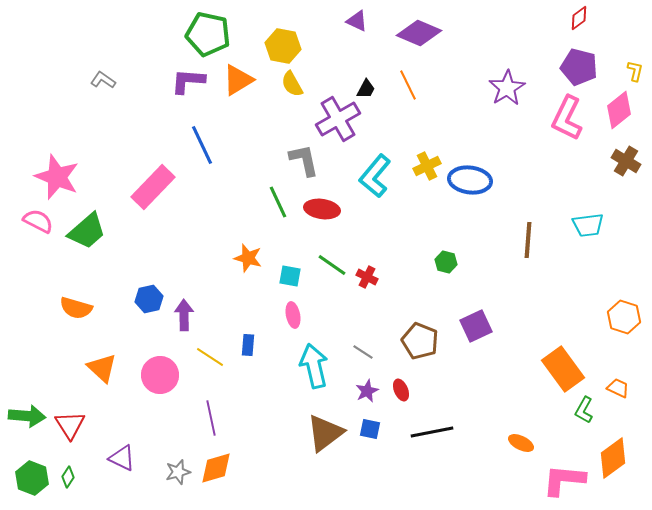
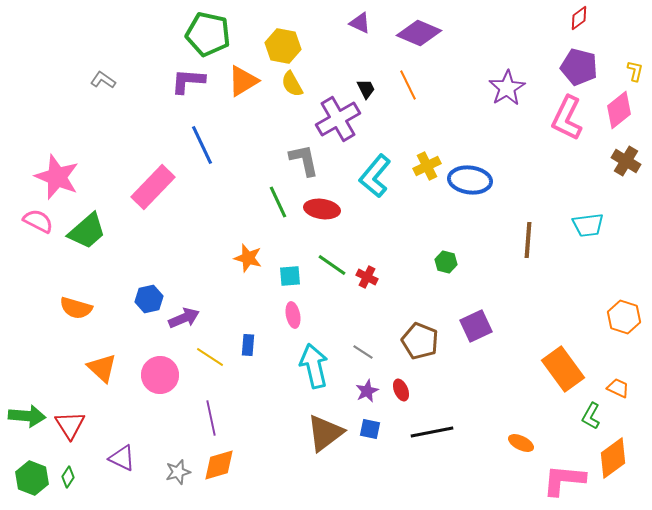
purple triangle at (357, 21): moved 3 px right, 2 px down
orange triangle at (238, 80): moved 5 px right, 1 px down
black trapezoid at (366, 89): rotated 55 degrees counterclockwise
cyan square at (290, 276): rotated 15 degrees counterclockwise
purple arrow at (184, 315): moved 3 px down; rotated 68 degrees clockwise
green L-shape at (584, 410): moved 7 px right, 6 px down
orange diamond at (216, 468): moved 3 px right, 3 px up
